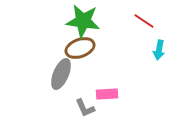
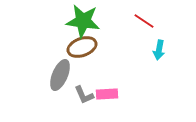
brown ellipse: moved 2 px right, 1 px up
gray ellipse: moved 1 px left, 1 px down
gray L-shape: moved 1 px left, 13 px up
